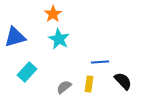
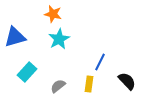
orange star: rotated 24 degrees counterclockwise
cyan star: rotated 15 degrees clockwise
blue line: rotated 60 degrees counterclockwise
black semicircle: moved 4 px right
gray semicircle: moved 6 px left, 1 px up
